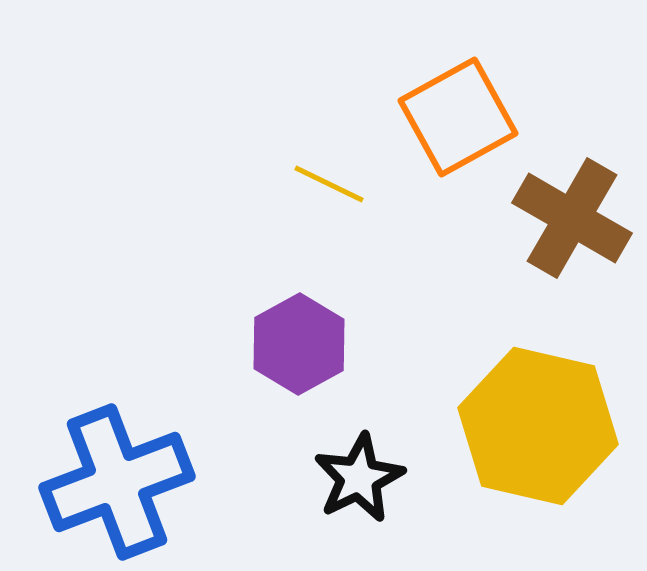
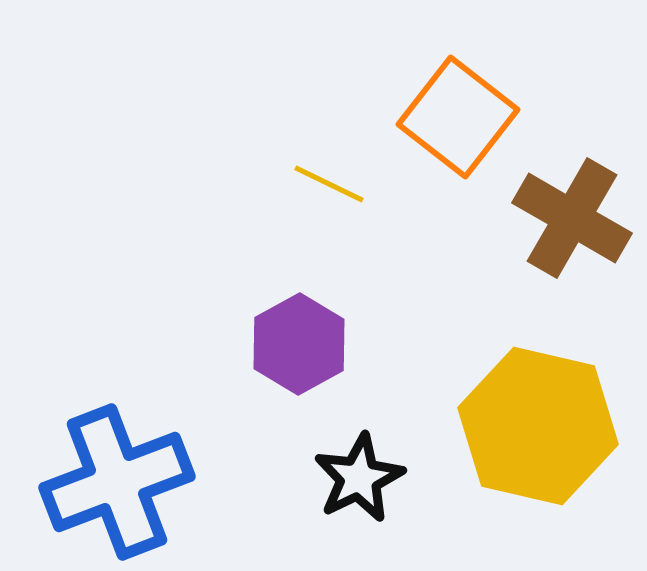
orange square: rotated 23 degrees counterclockwise
